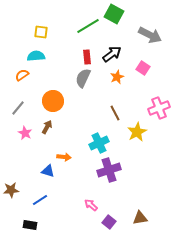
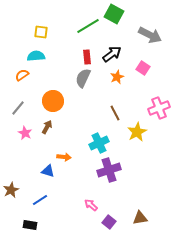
brown star: rotated 21 degrees counterclockwise
